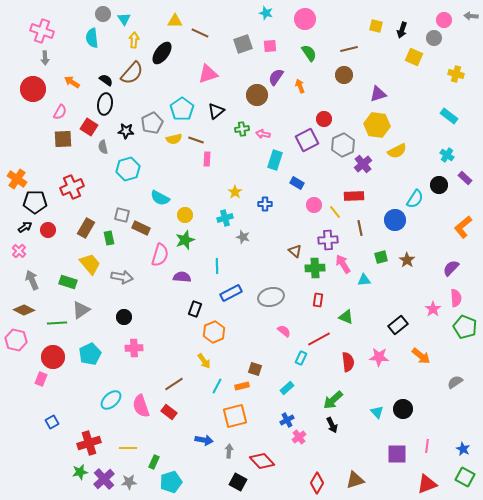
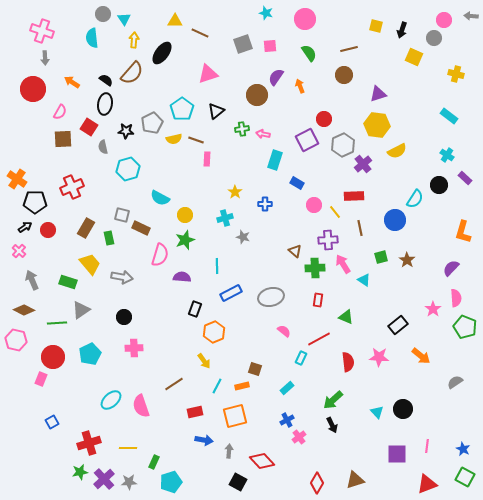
orange L-shape at (463, 227): moved 5 px down; rotated 35 degrees counterclockwise
cyan triangle at (364, 280): rotated 40 degrees clockwise
red rectangle at (169, 412): moved 26 px right; rotated 49 degrees counterclockwise
